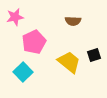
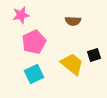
pink star: moved 6 px right, 2 px up
yellow trapezoid: moved 3 px right, 2 px down
cyan square: moved 11 px right, 2 px down; rotated 18 degrees clockwise
